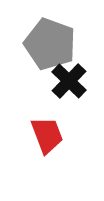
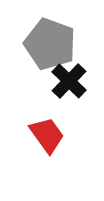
red trapezoid: rotated 15 degrees counterclockwise
